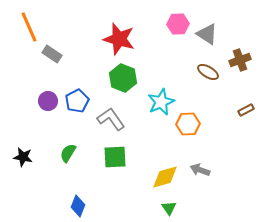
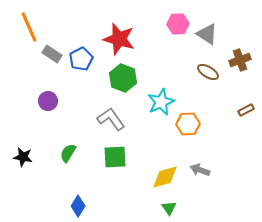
blue pentagon: moved 4 px right, 42 px up
blue diamond: rotated 10 degrees clockwise
